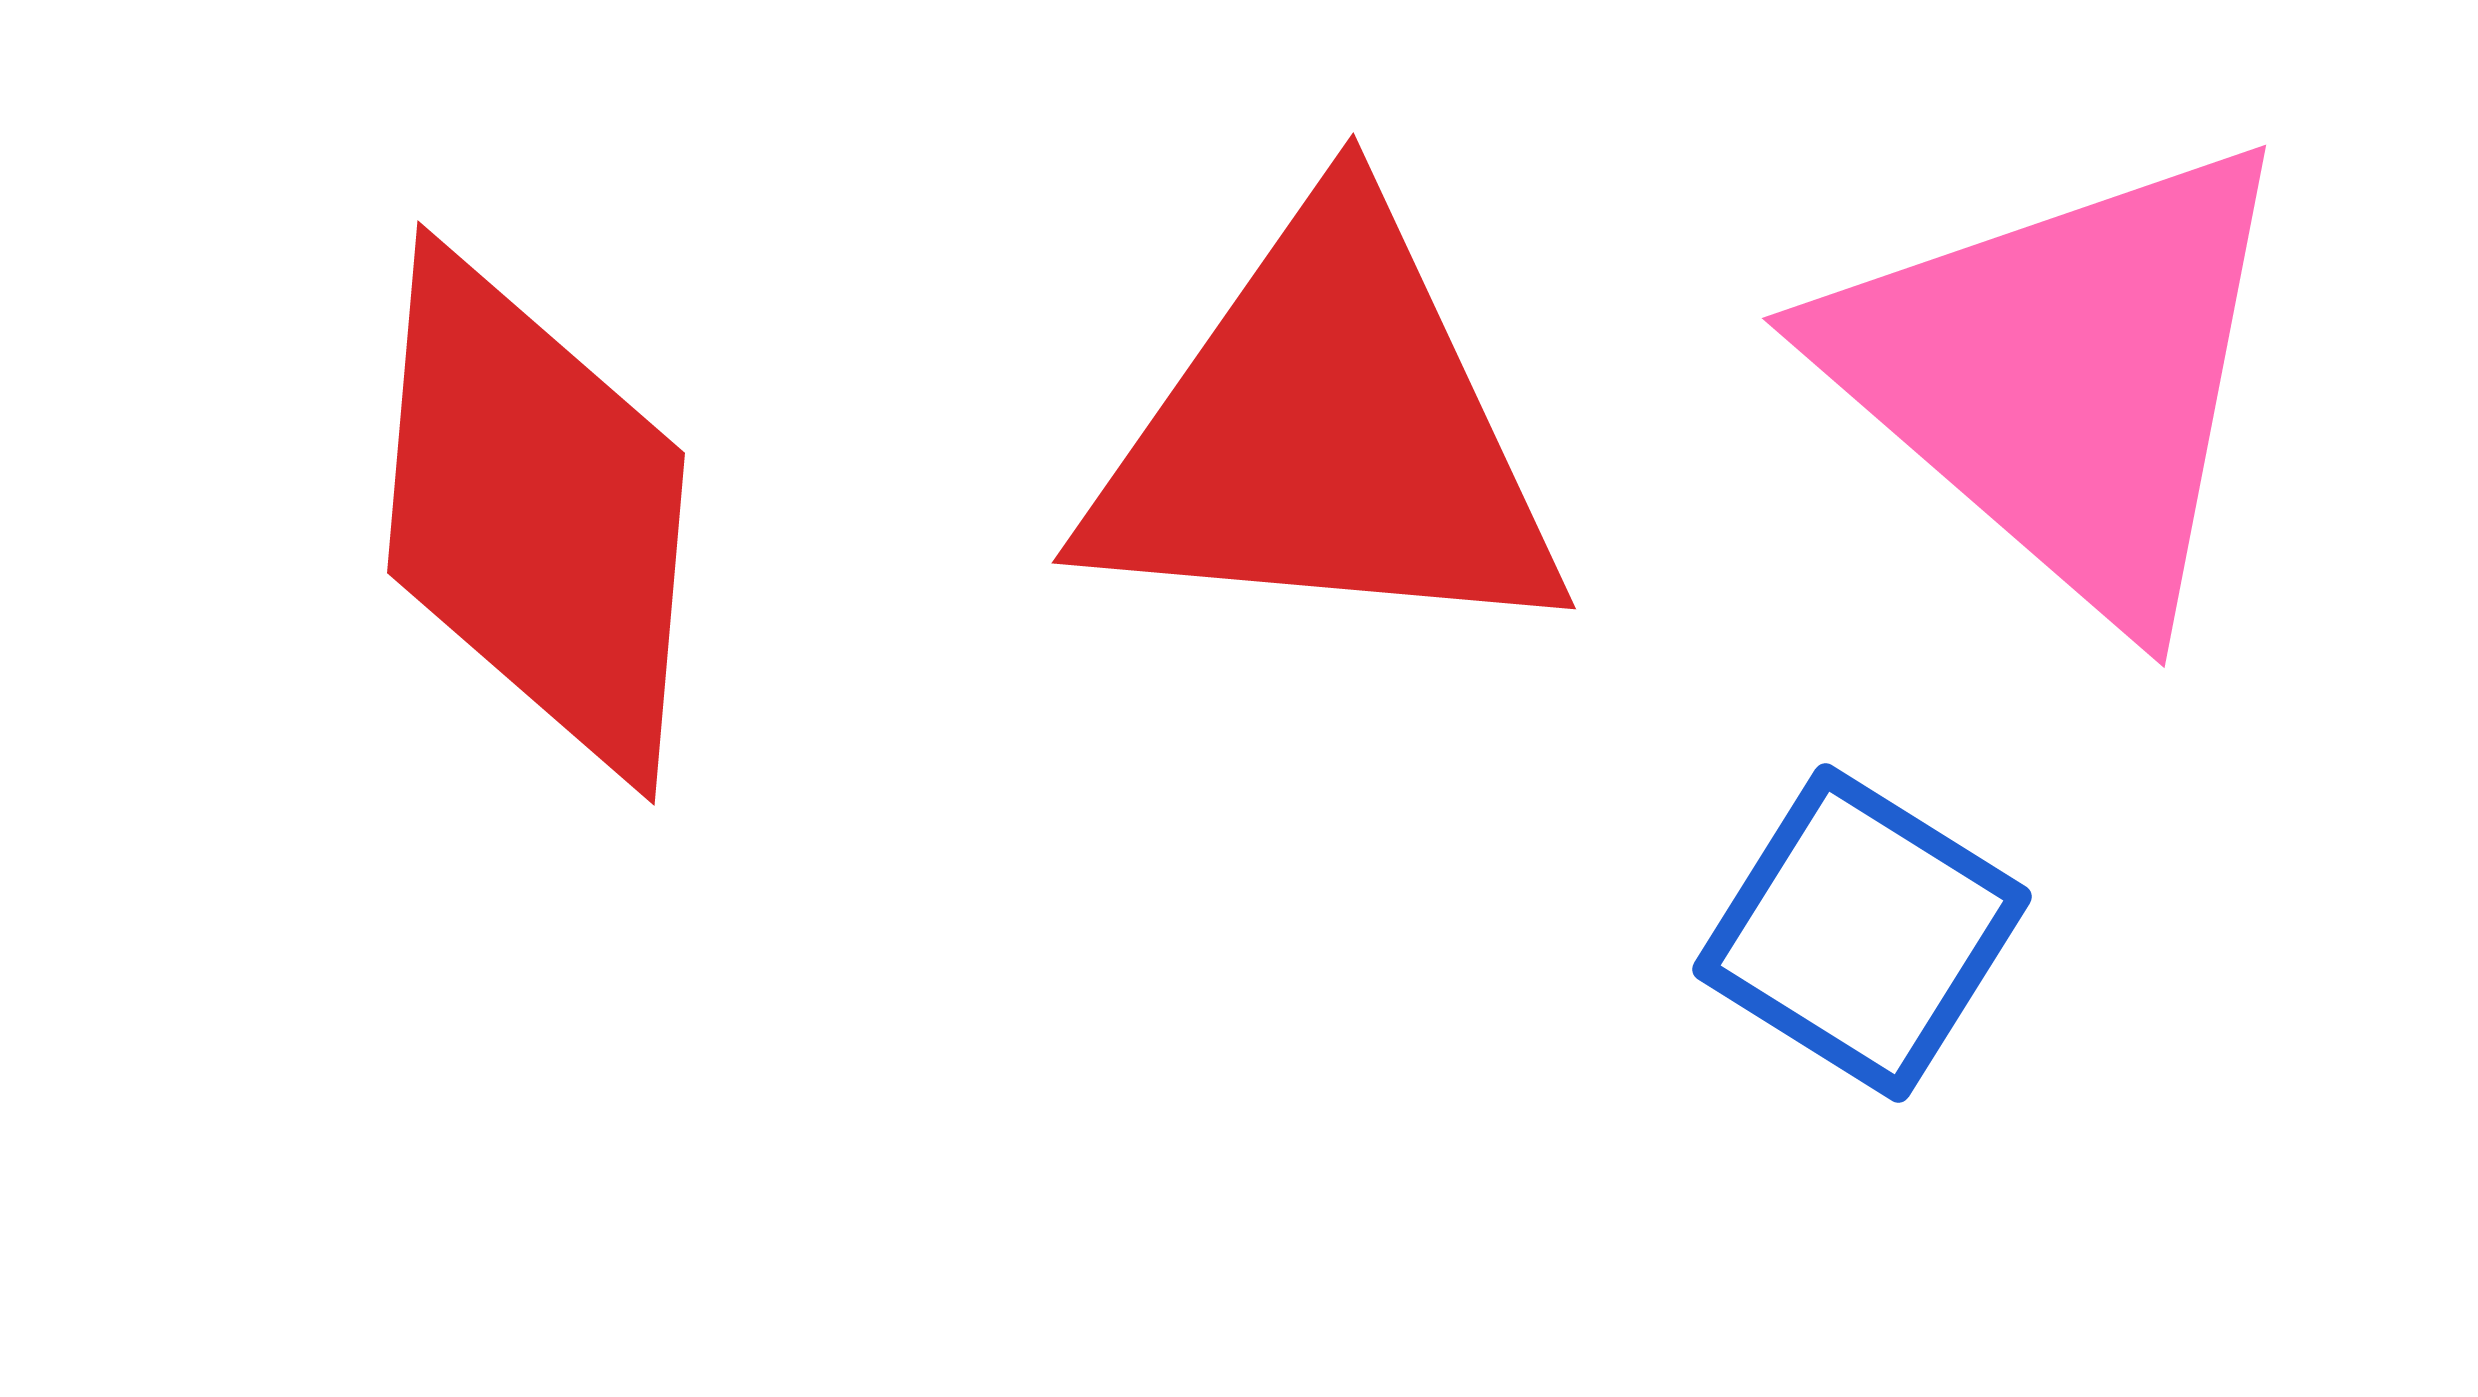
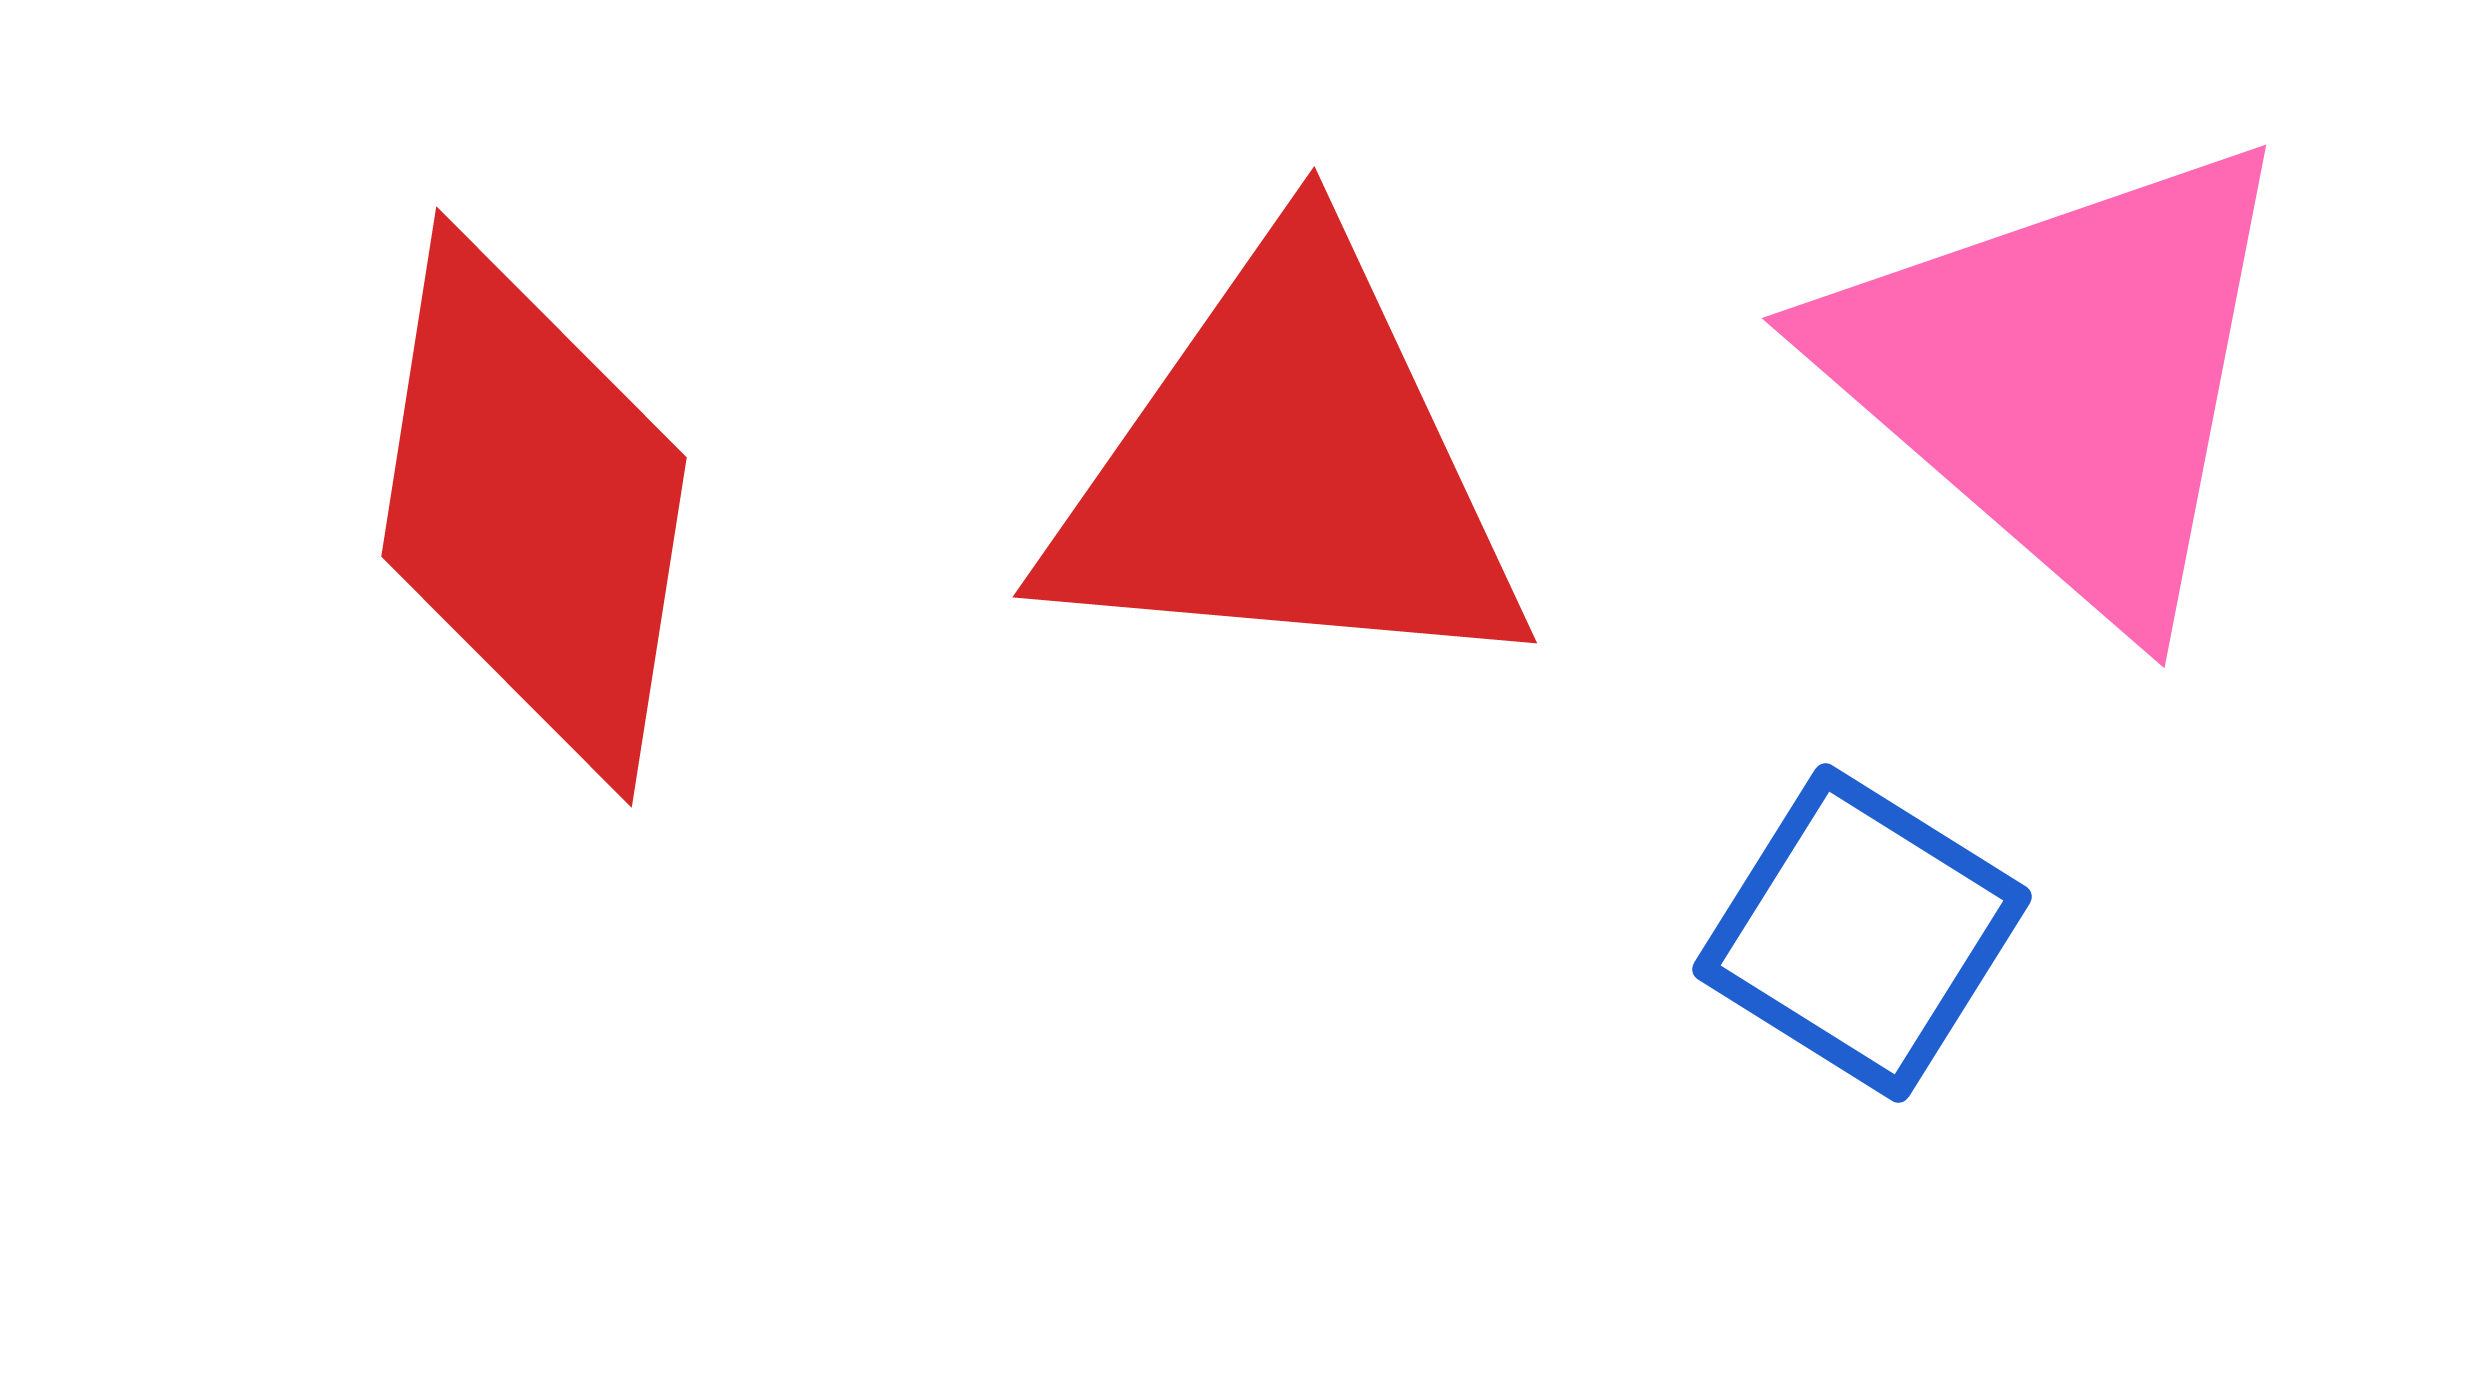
red triangle: moved 39 px left, 34 px down
red diamond: moved 2 px left, 6 px up; rotated 4 degrees clockwise
